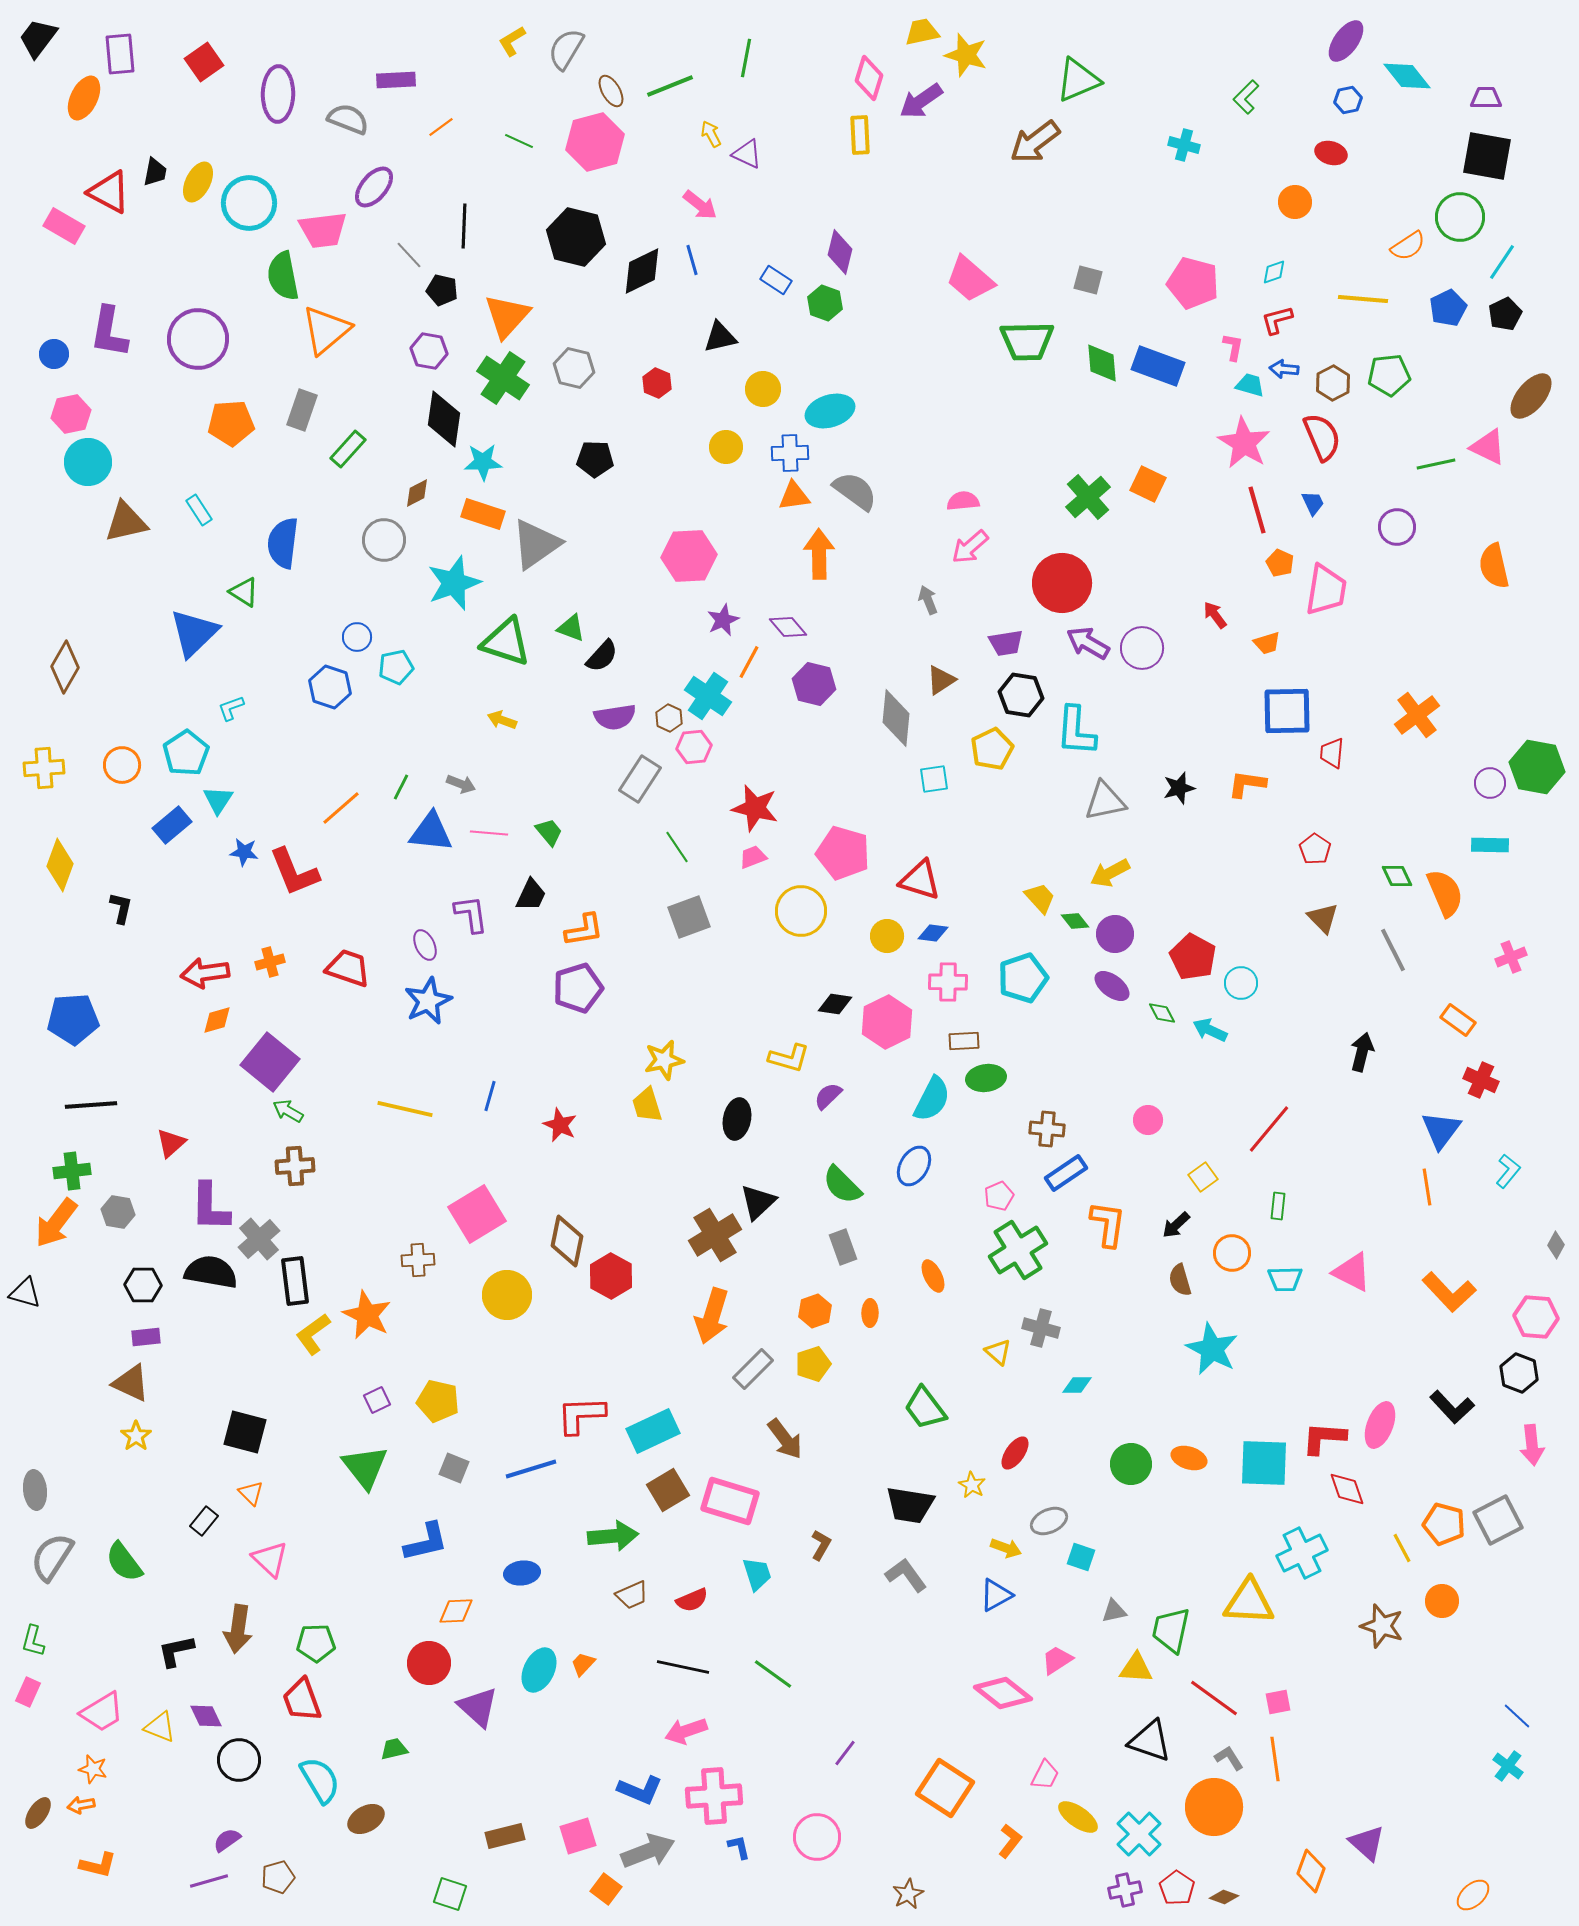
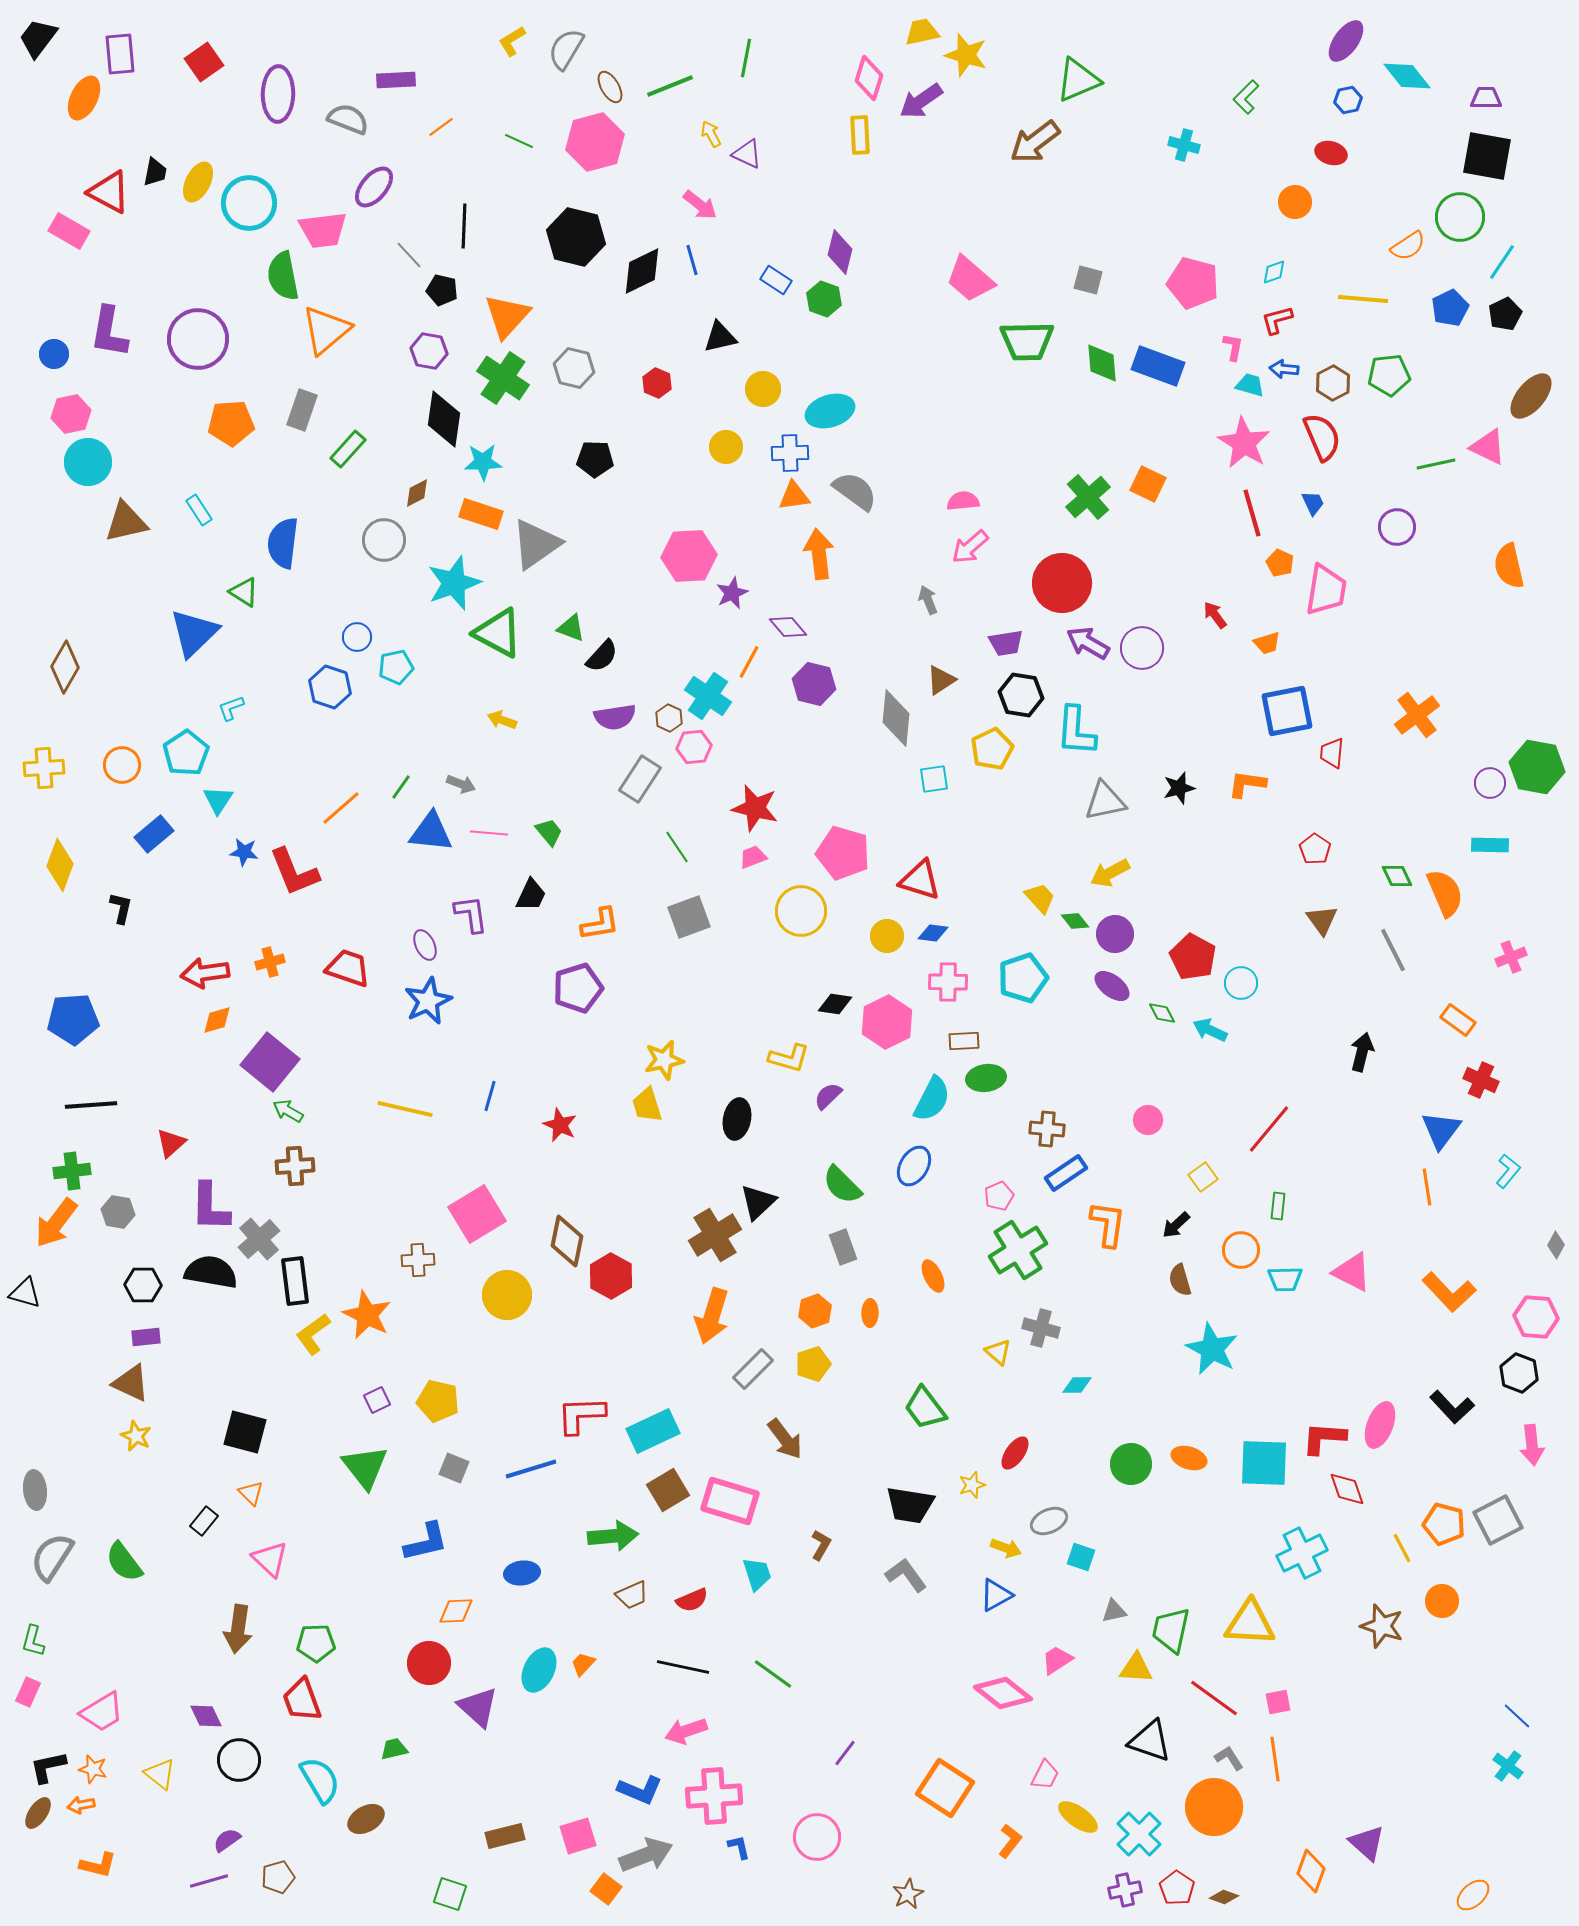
brown ellipse at (611, 91): moved 1 px left, 4 px up
pink rectangle at (64, 226): moved 5 px right, 5 px down
green hexagon at (825, 303): moved 1 px left, 4 px up
blue pentagon at (1448, 308): moved 2 px right
red line at (1257, 510): moved 5 px left, 3 px down
orange rectangle at (483, 514): moved 2 px left
orange arrow at (819, 554): rotated 6 degrees counterclockwise
orange semicircle at (1494, 566): moved 15 px right
purple star at (723, 620): moved 9 px right, 27 px up
green triangle at (506, 642): moved 8 px left, 9 px up; rotated 10 degrees clockwise
blue square at (1287, 711): rotated 10 degrees counterclockwise
green line at (401, 787): rotated 8 degrees clockwise
blue rectangle at (172, 825): moved 18 px left, 9 px down
brown triangle at (1323, 918): moved 1 px left, 2 px down; rotated 8 degrees clockwise
orange L-shape at (584, 930): moved 16 px right, 6 px up
orange circle at (1232, 1253): moved 9 px right, 3 px up
yellow star at (136, 1436): rotated 12 degrees counterclockwise
yellow star at (972, 1485): rotated 24 degrees clockwise
yellow triangle at (1249, 1602): moved 1 px right, 21 px down
black L-shape at (176, 1651): moved 128 px left, 116 px down
yellow triangle at (160, 1727): moved 47 px down; rotated 16 degrees clockwise
gray arrow at (648, 1851): moved 2 px left, 4 px down
